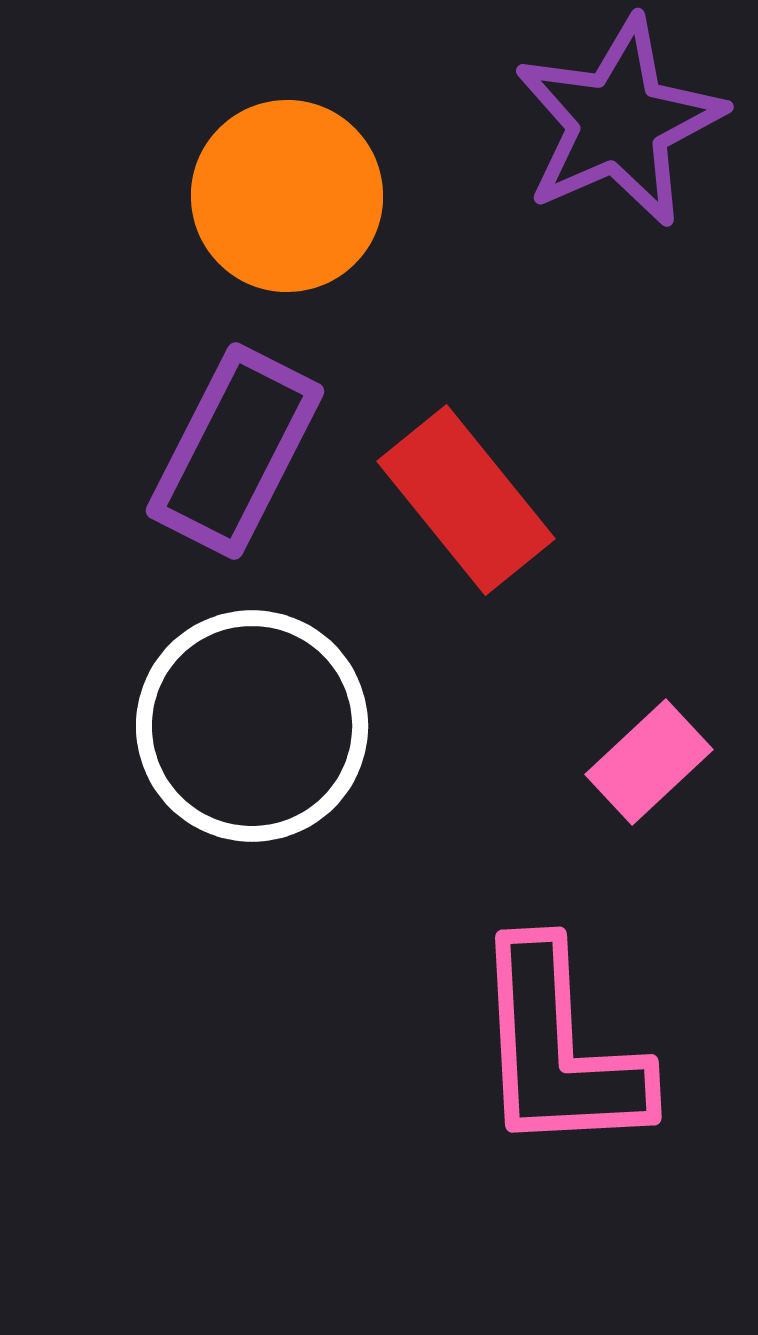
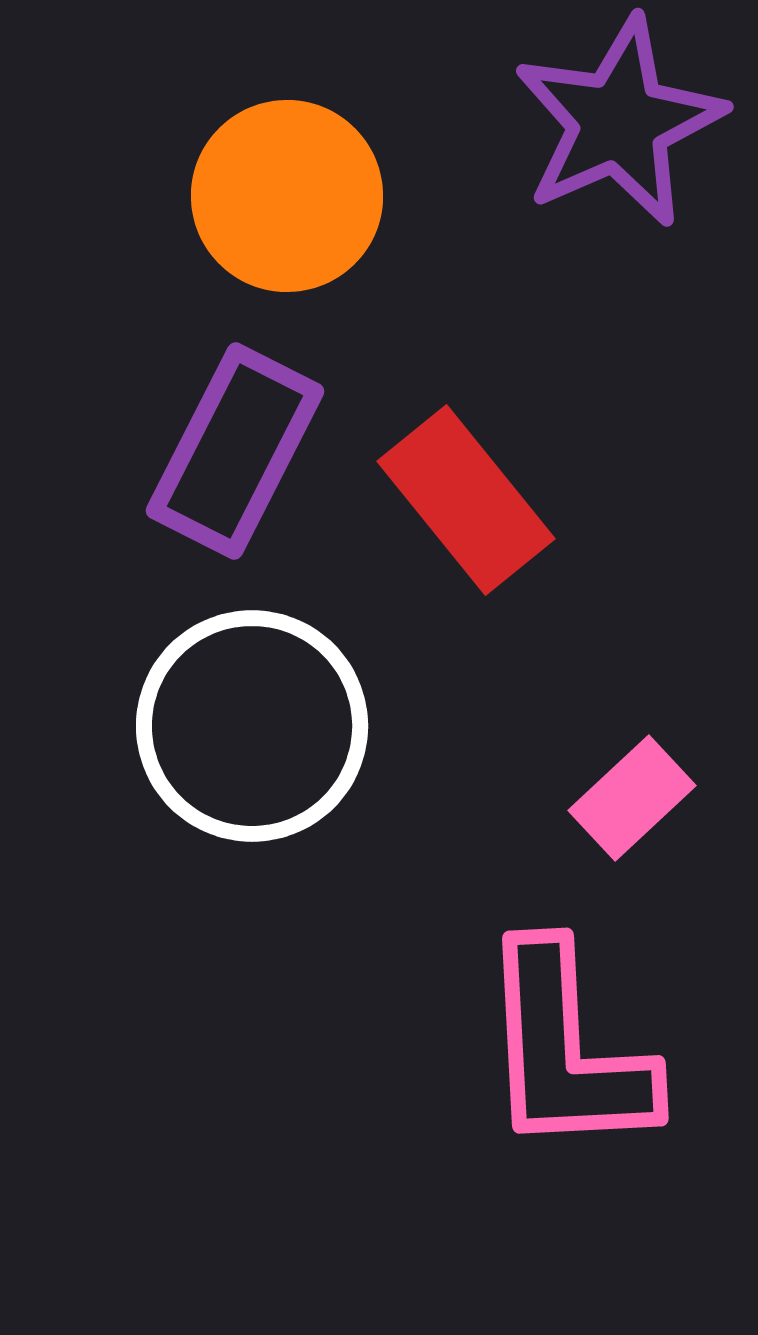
pink rectangle: moved 17 px left, 36 px down
pink L-shape: moved 7 px right, 1 px down
